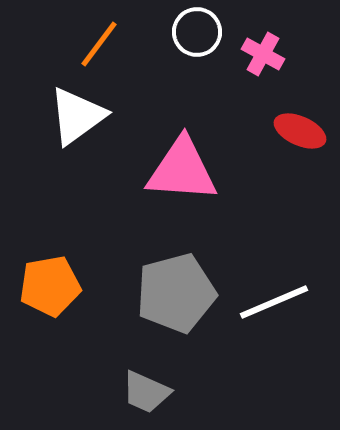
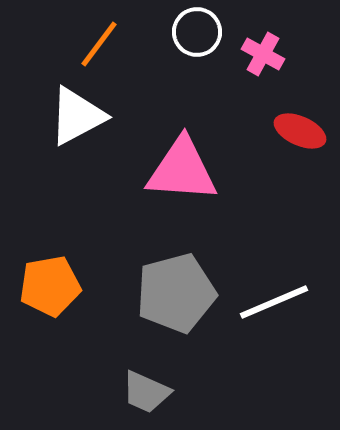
white triangle: rotated 8 degrees clockwise
